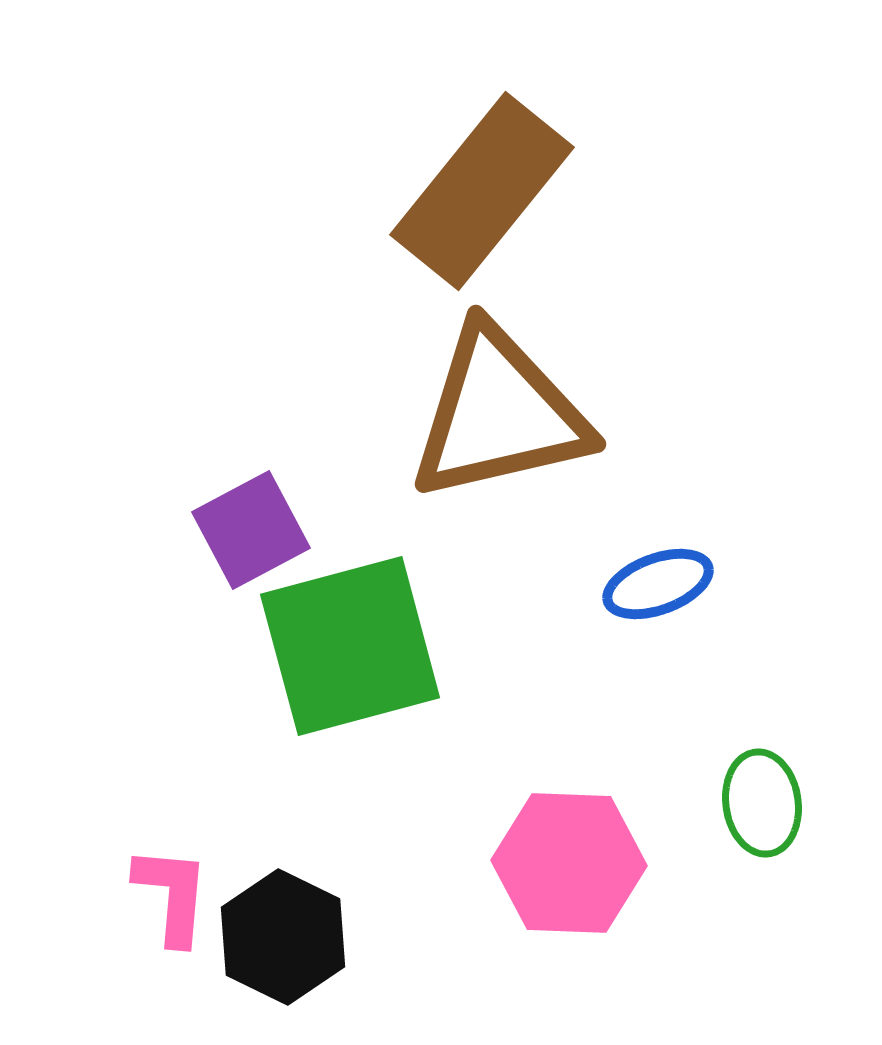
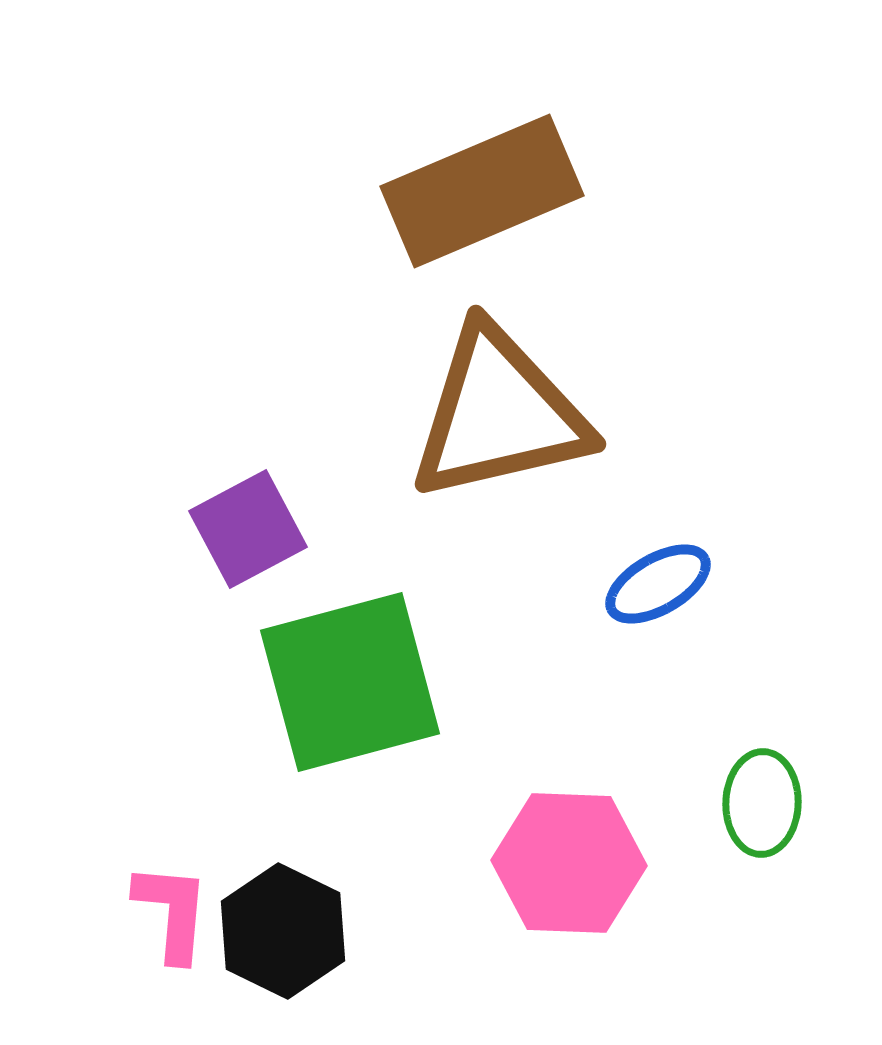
brown rectangle: rotated 28 degrees clockwise
purple square: moved 3 px left, 1 px up
blue ellipse: rotated 10 degrees counterclockwise
green square: moved 36 px down
green ellipse: rotated 10 degrees clockwise
pink L-shape: moved 17 px down
black hexagon: moved 6 px up
